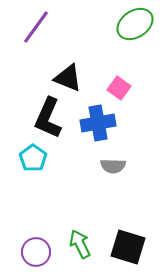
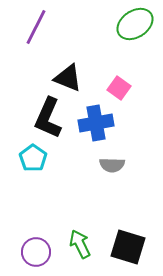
purple line: rotated 9 degrees counterclockwise
blue cross: moved 2 px left
gray semicircle: moved 1 px left, 1 px up
